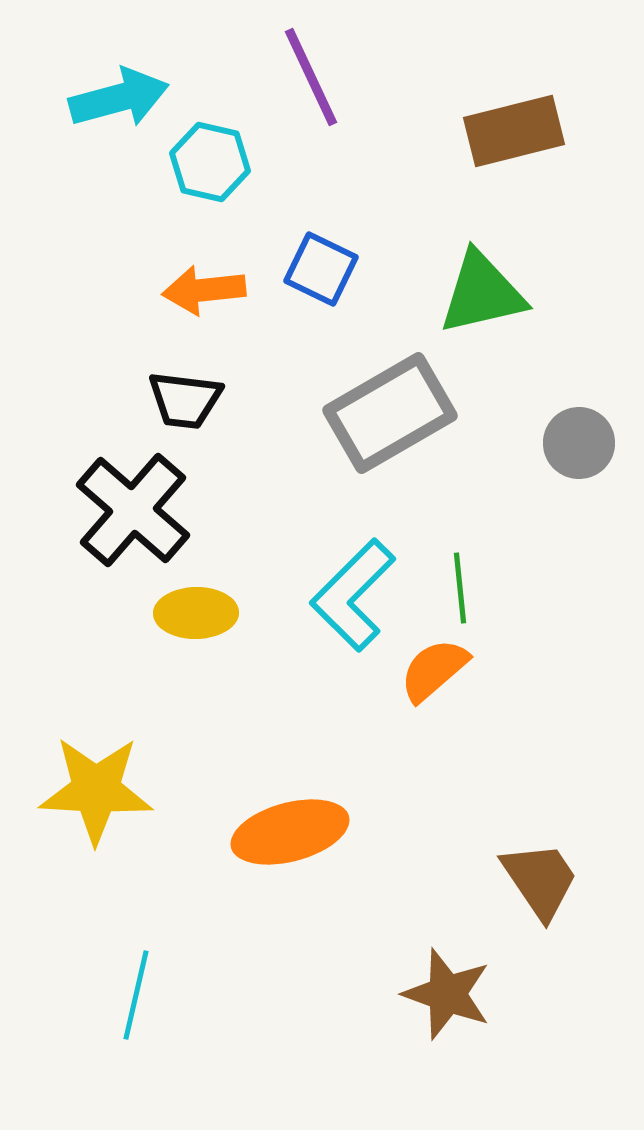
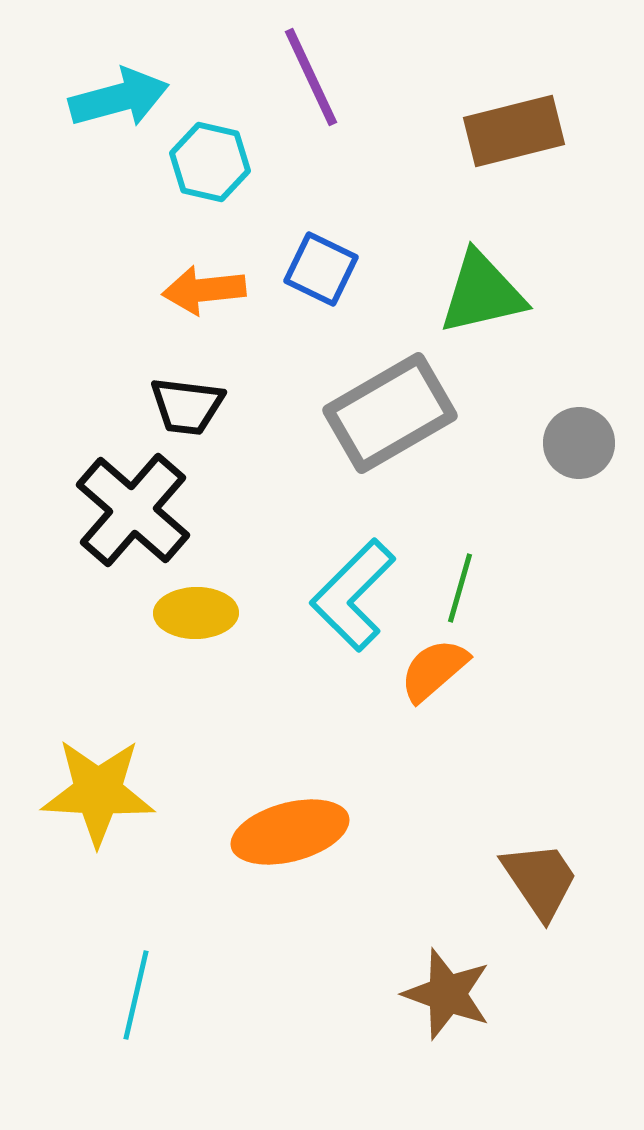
black trapezoid: moved 2 px right, 6 px down
green line: rotated 22 degrees clockwise
yellow star: moved 2 px right, 2 px down
